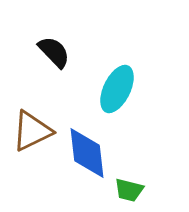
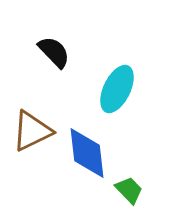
green trapezoid: rotated 148 degrees counterclockwise
